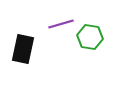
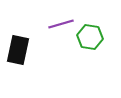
black rectangle: moved 5 px left, 1 px down
